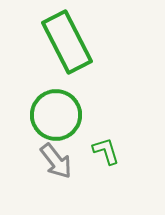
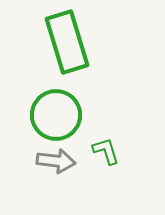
green rectangle: rotated 10 degrees clockwise
gray arrow: rotated 45 degrees counterclockwise
